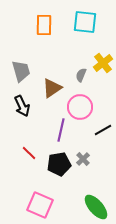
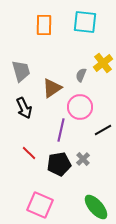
black arrow: moved 2 px right, 2 px down
